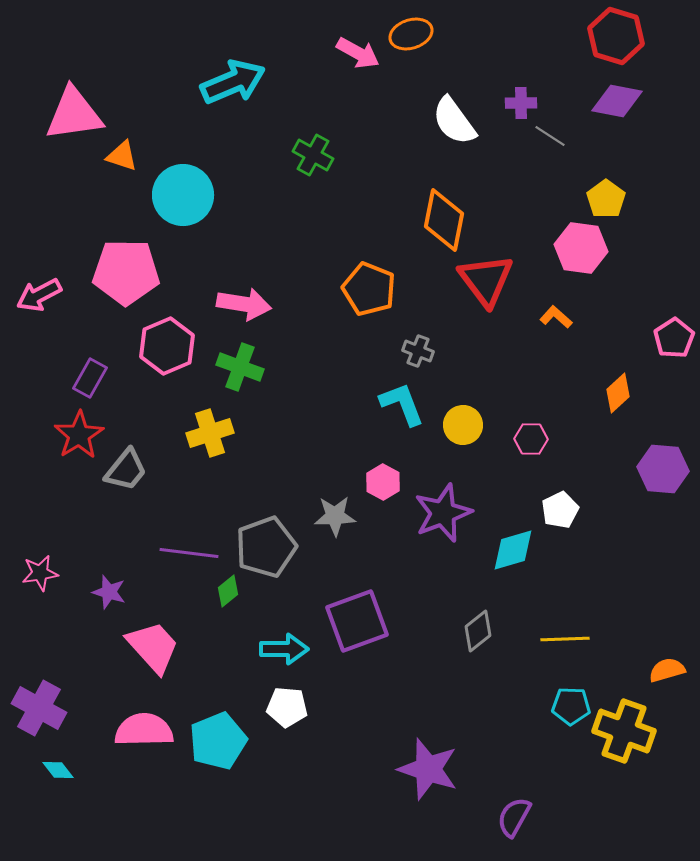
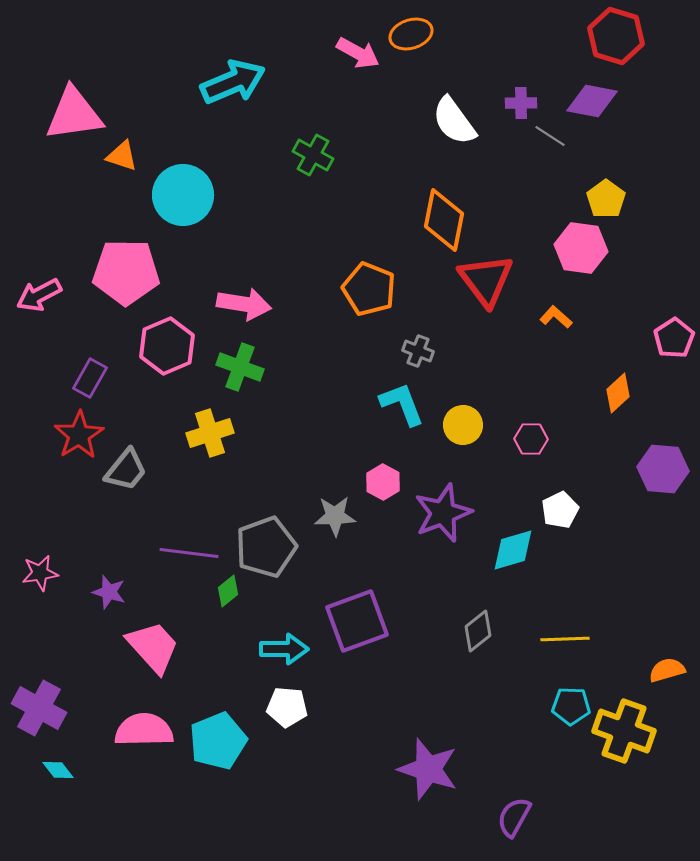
purple diamond at (617, 101): moved 25 px left
